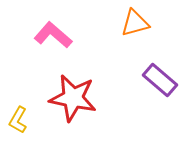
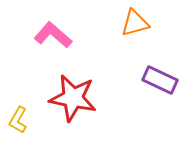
purple rectangle: rotated 16 degrees counterclockwise
